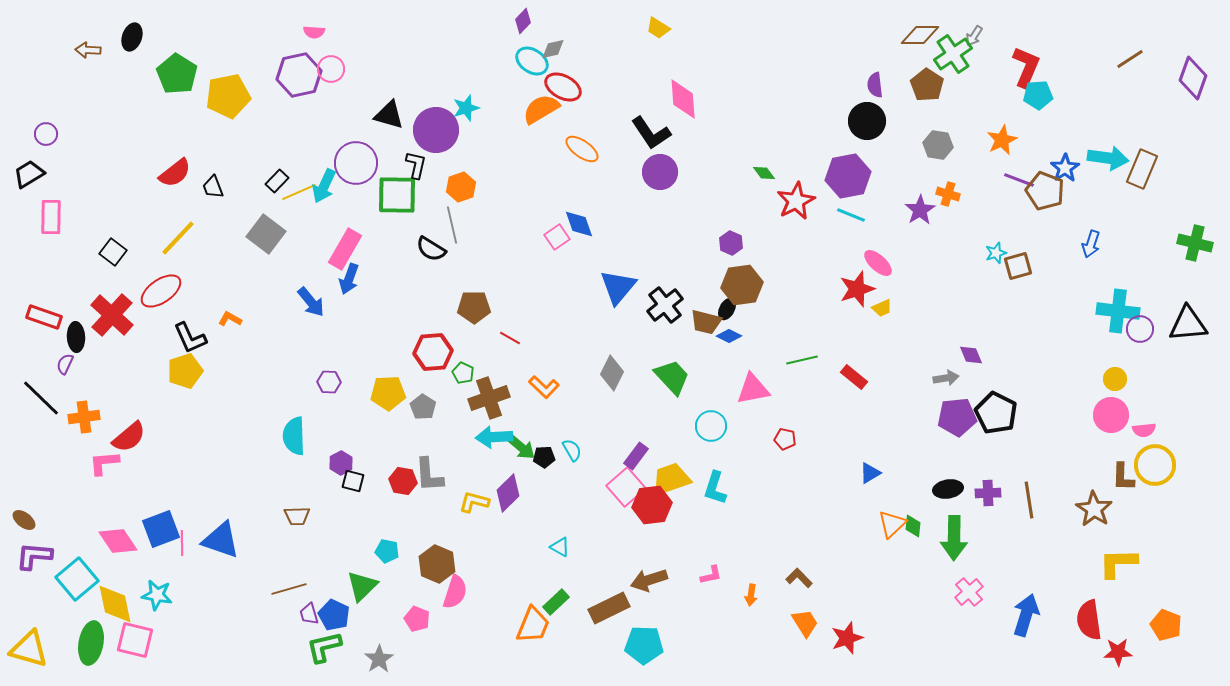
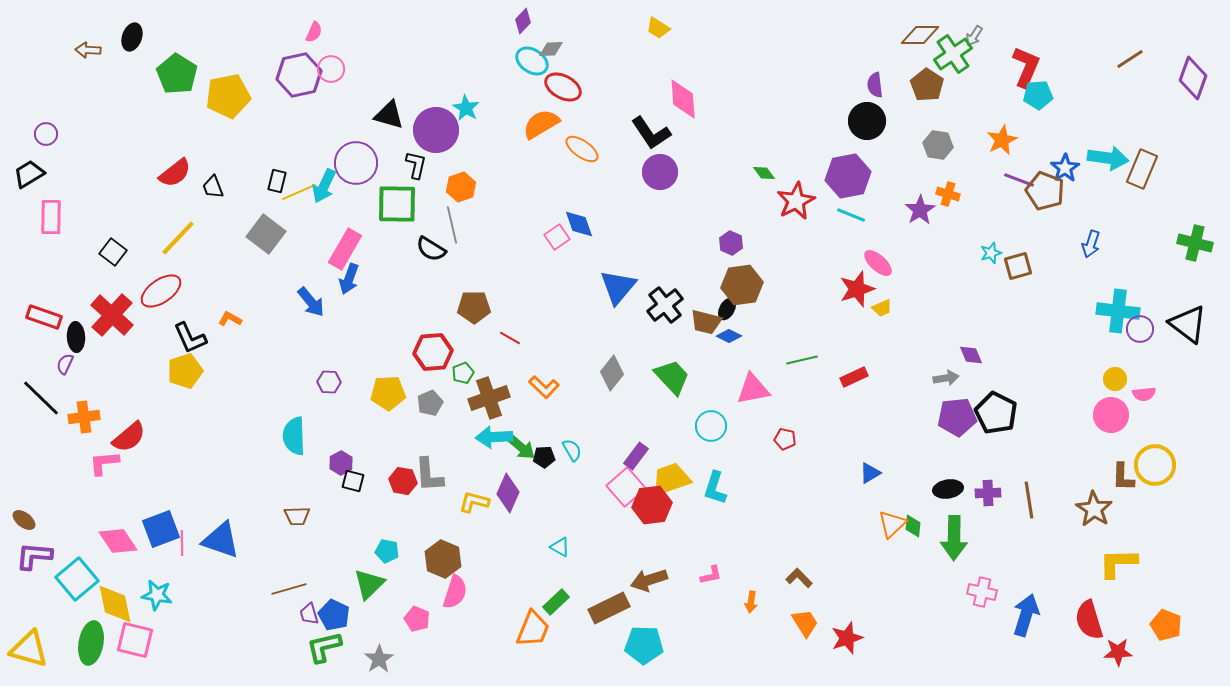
pink semicircle at (314, 32): rotated 70 degrees counterclockwise
gray diamond at (553, 49): moved 2 px left; rotated 10 degrees clockwise
cyan star at (466, 108): rotated 24 degrees counterclockwise
orange semicircle at (541, 109): moved 15 px down
black rectangle at (277, 181): rotated 30 degrees counterclockwise
green square at (397, 195): moved 9 px down
cyan star at (996, 253): moved 5 px left
black triangle at (1188, 324): rotated 42 degrees clockwise
green pentagon at (463, 373): rotated 25 degrees clockwise
gray diamond at (612, 373): rotated 12 degrees clockwise
red rectangle at (854, 377): rotated 64 degrees counterclockwise
gray pentagon at (423, 407): moved 7 px right, 4 px up; rotated 15 degrees clockwise
pink semicircle at (1144, 430): moved 36 px up
purple diamond at (508, 493): rotated 21 degrees counterclockwise
brown hexagon at (437, 564): moved 6 px right, 5 px up
green triangle at (362, 586): moved 7 px right, 2 px up
pink cross at (969, 592): moved 13 px right; rotated 36 degrees counterclockwise
orange arrow at (751, 595): moved 7 px down
red semicircle at (1089, 620): rotated 9 degrees counterclockwise
orange trapezoid at (533, 625): moved 4 px down
